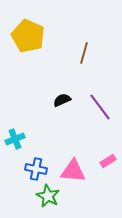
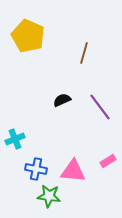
green star: moved 1 px right; rotated 20 degrees counterclockwise
